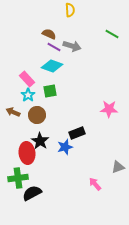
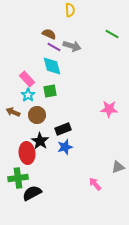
cyan diamond: rotated 55 degrees clockwise
black rectangle: moved 14 px left, 4 px up
